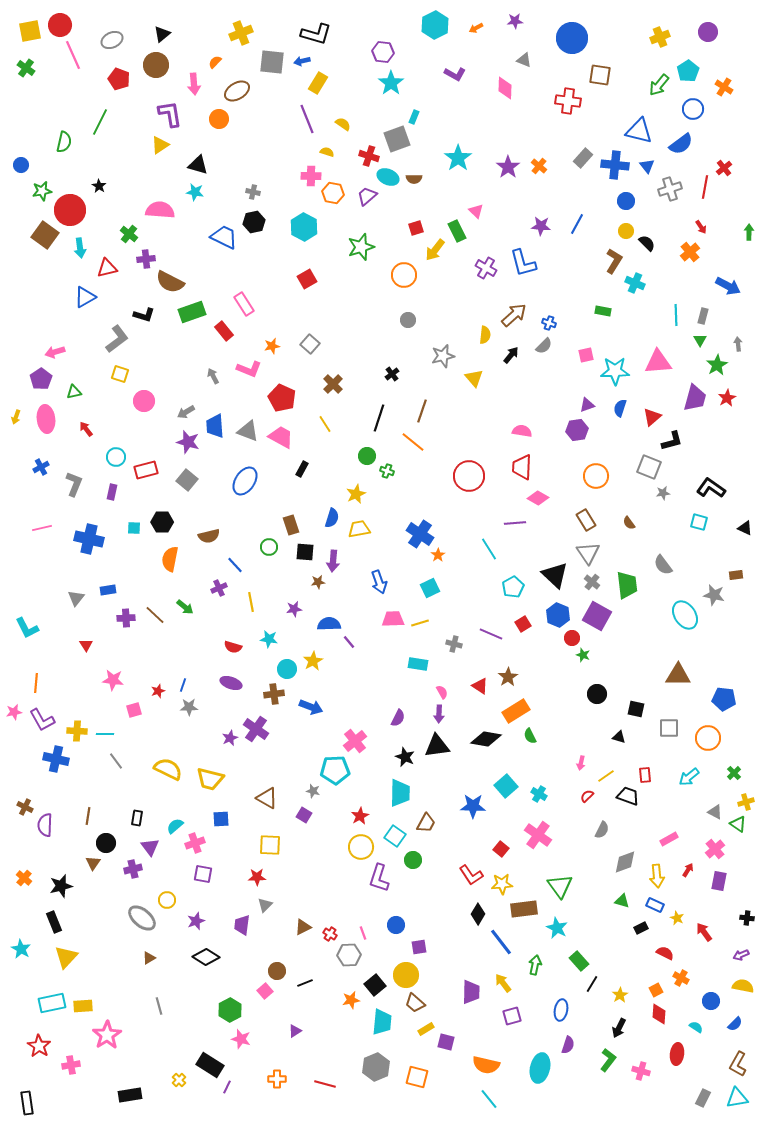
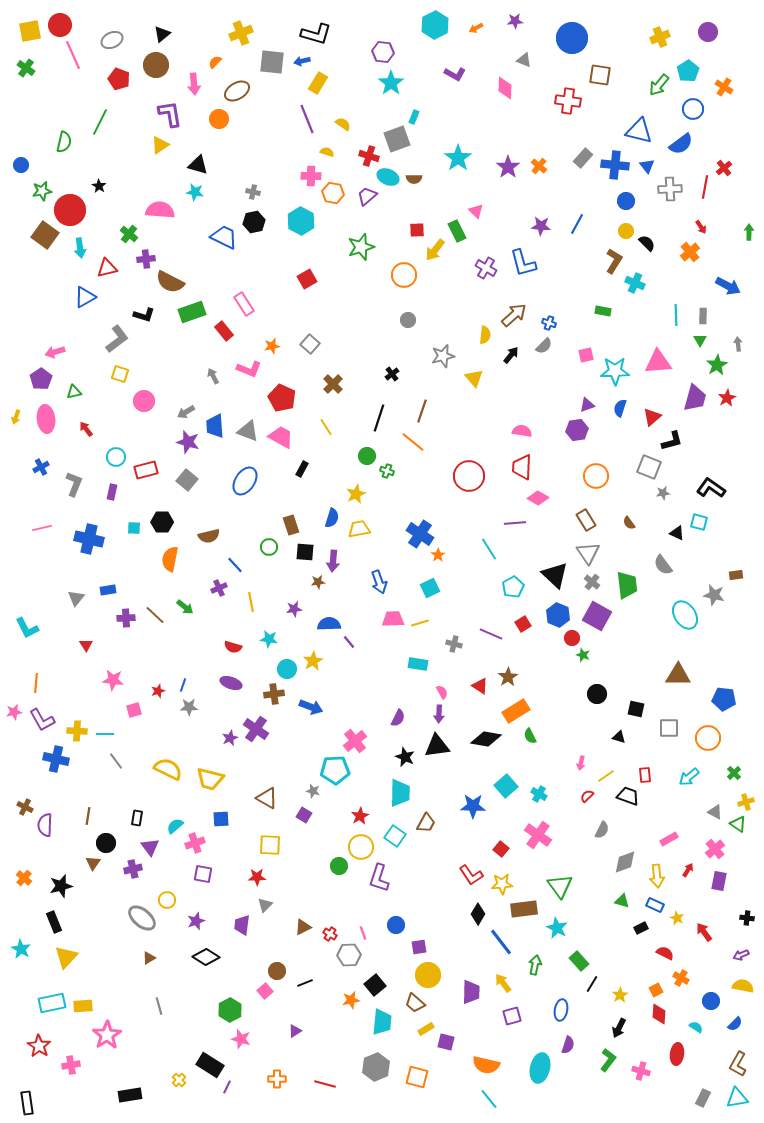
gray cross at (670, 189): rotated 15 degrees clockwise
cyan hexagon at (304, 227): moved 3 px left, 6 px up
red square at (416, 228): moved 1 px right, 2 px down; rotated 14 degrees clockwise
gray rectangle at (703, 316): rotated 14 degrees counterclockwise
yellow line at (325, 424): moved 1 px right, 3 px down
black triangle at (745, 528): moved 68 px left, 5 px down
green circle at (413, 860): moved 74 px left, 6 px down
yellow circle at (406, 975): moved 22 px right
